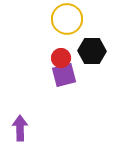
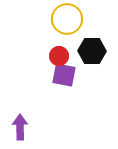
red circle: moved 2 px left, 2 px up
purple square: rotated 25 degrees clockwise
purple arrow: moved 1 px up
